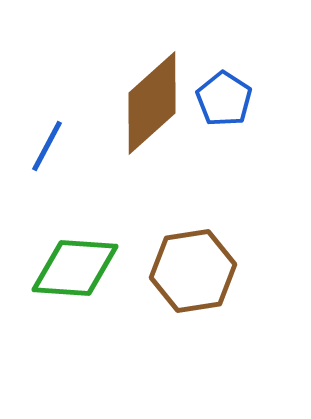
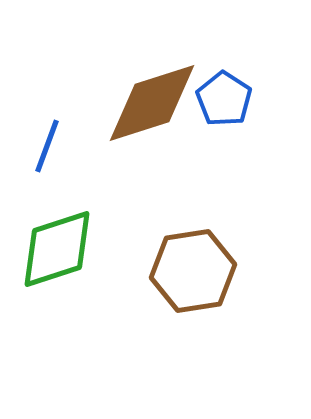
brown diamond: rotated 24 degrees clockwise
blue line: rotated 8 degrees counterclockwise
green diamond: moved 18 px left, 19 px up; rotated 22 degrees counterclockwise
